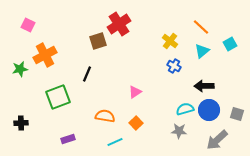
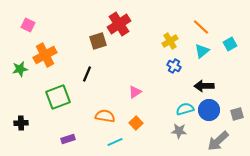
yellow cross: rotated 21 degrees clockwise
gray square: rotated 32 degrees counterclockwise
gray arrow: moved 1 px right, 1 px down
